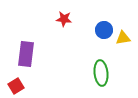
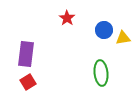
red star: moved 3 px right, 1 px up; rotated 28 degrees clockwise
red square: moved 12 px right, 4 px up
